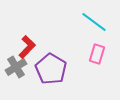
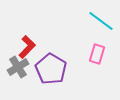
cyan line: moved 7 px right, 1 px up
gray cross: moved 2 px right
